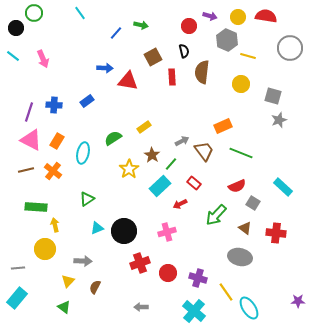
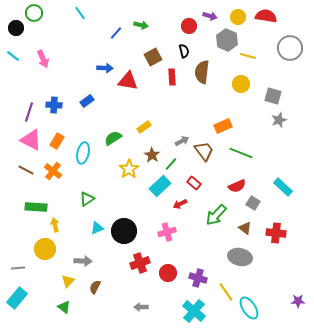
brown line at (26, 170): rotated 42 degrees clockwise
